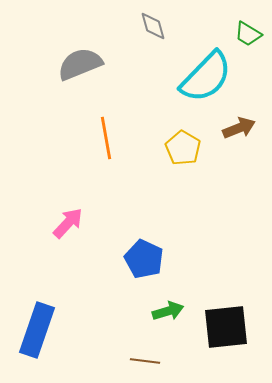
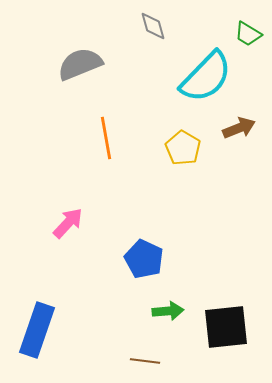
green arrow: rotated 12 degrees clockwise
